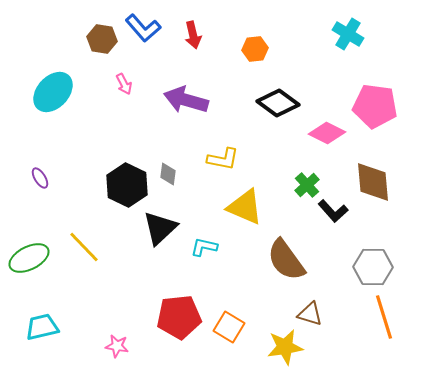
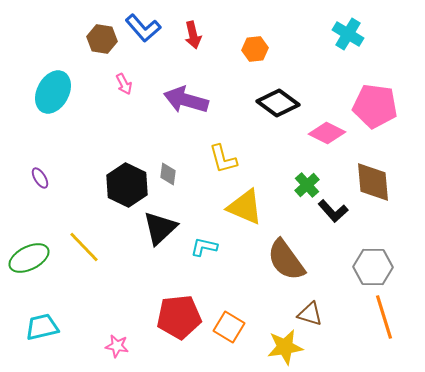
cyan ellipse: rotated 15 degrees counterclockwise
yellow L-shape: rotated 64 degrees clockwise
